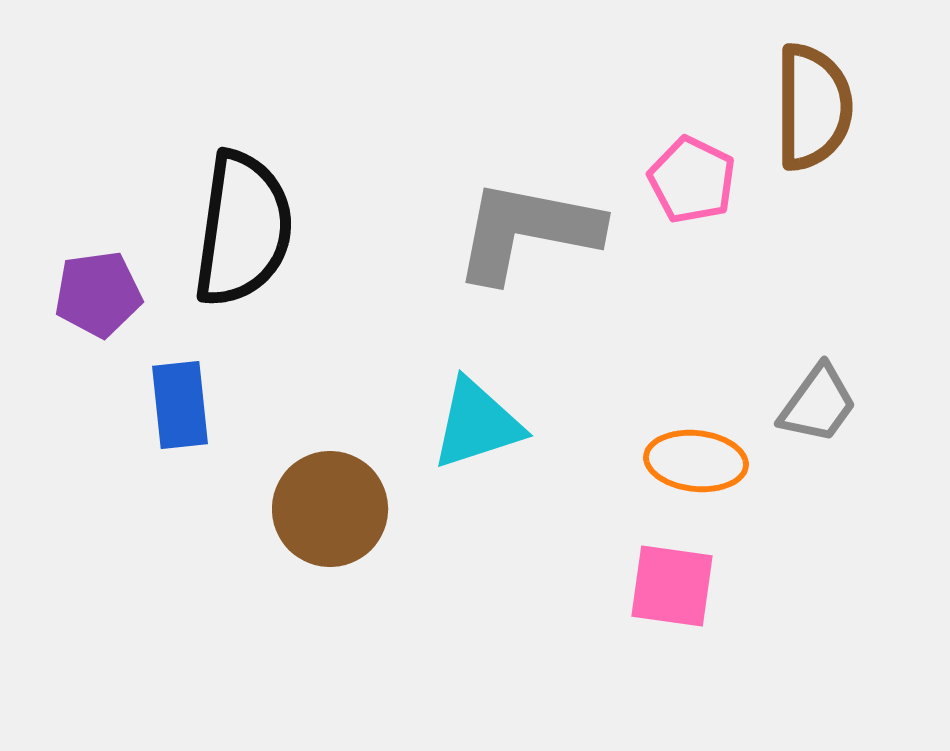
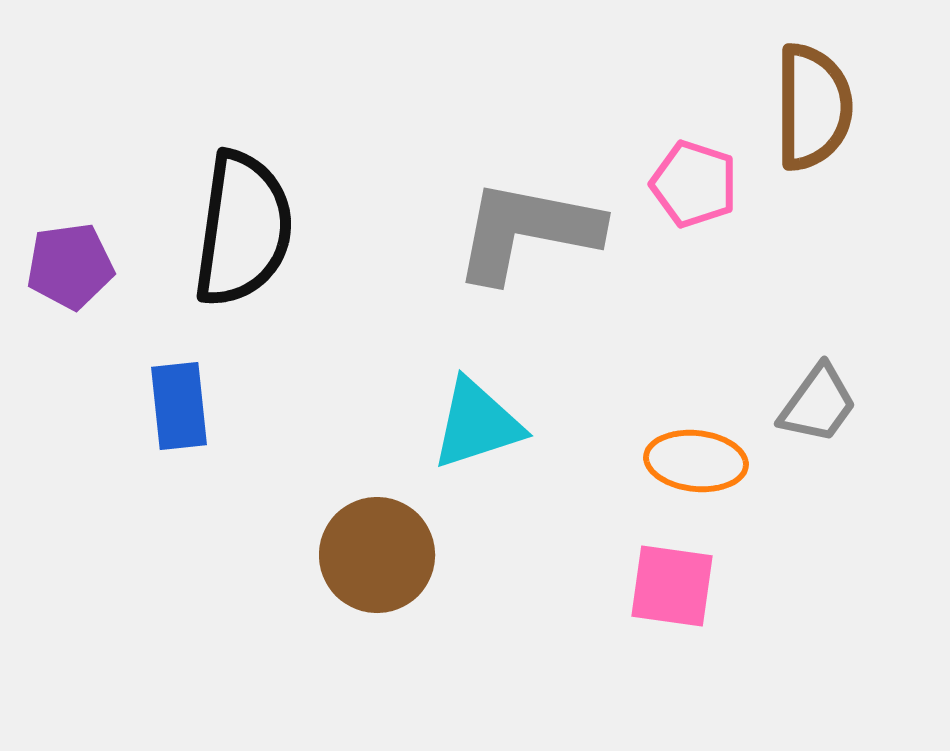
pink pentagon: moved 2 px right, 4 px down; rotated 8 degrees counterclockwise
purple pentagon: moved 28 px left, 28 px up
blue rectangle: moved 1 px left, 1 px down
brown circle: moved 47 px right, 46 px down
